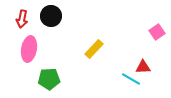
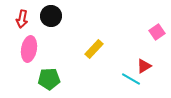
red triangle: moved 1 px right, 1 px up; rotated 28 degrees counterclockwise
